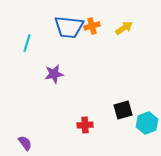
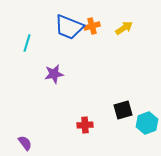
blue trapezoid: rotated 16 degrees clockwise
